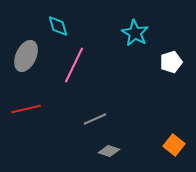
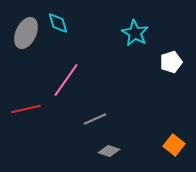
cyan diamond: moved 3 px up
gray ellipse: moved 23 px up
pink line: moved 8 px left, 15 px down; rotated 9 degrees clockwise
